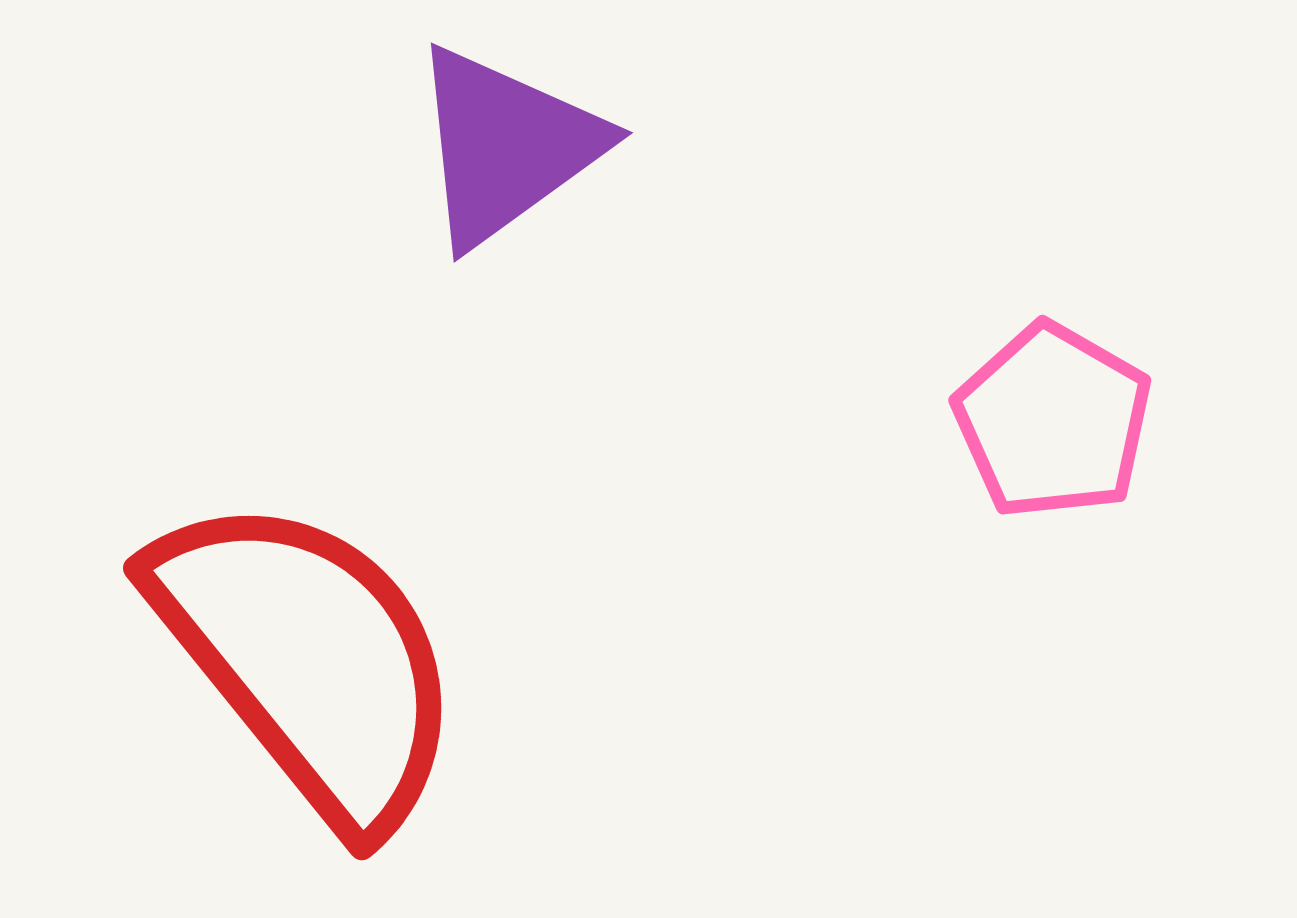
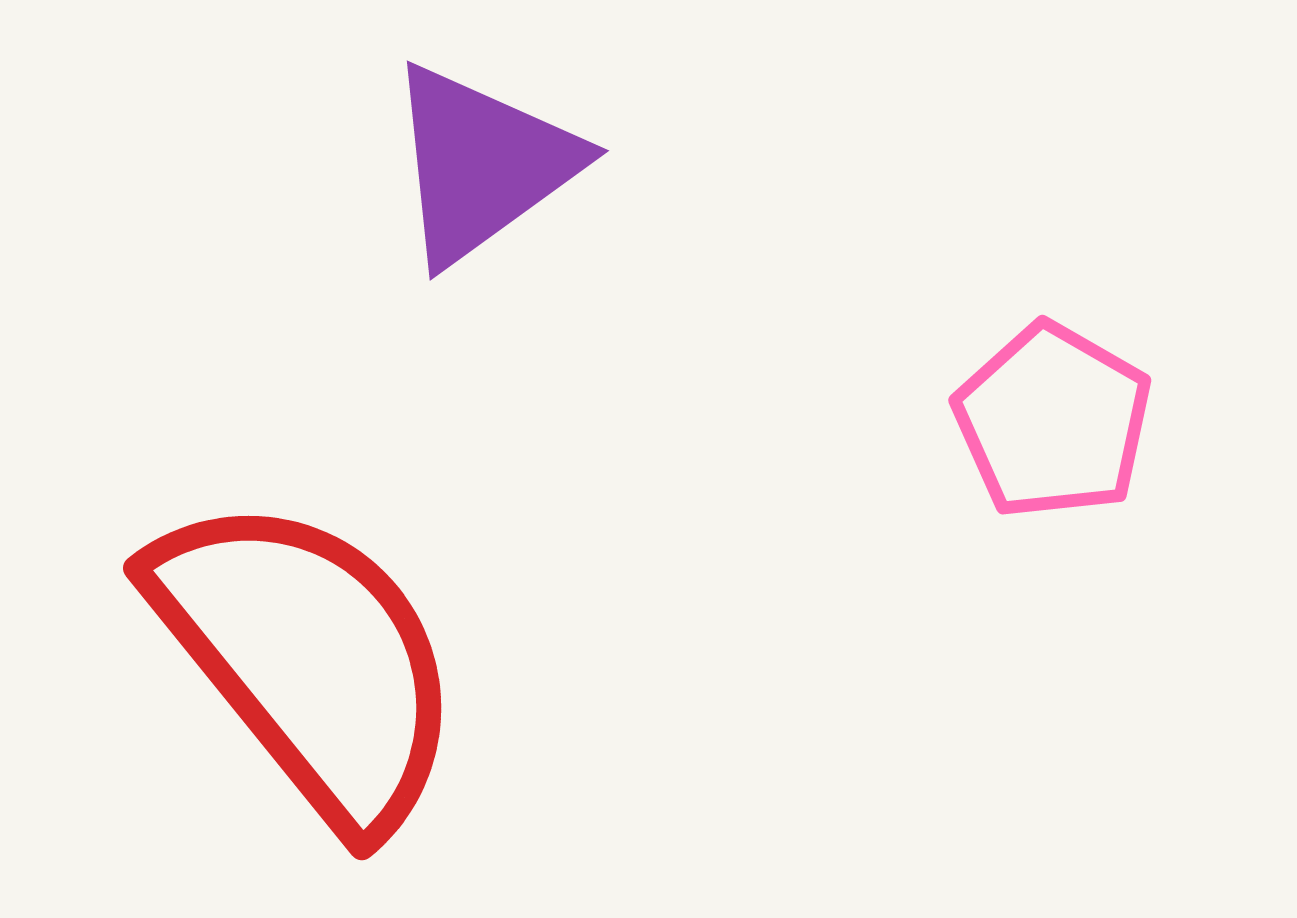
purple triangle: moved 24 px left, 18 px down
